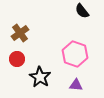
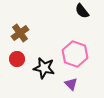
black star: moved 4 px right, 9 px up; rotated 20 degrees counterclockwise
purple triangle: moved 5 px left, 1 px up; rotated 40 degrees clockwise
